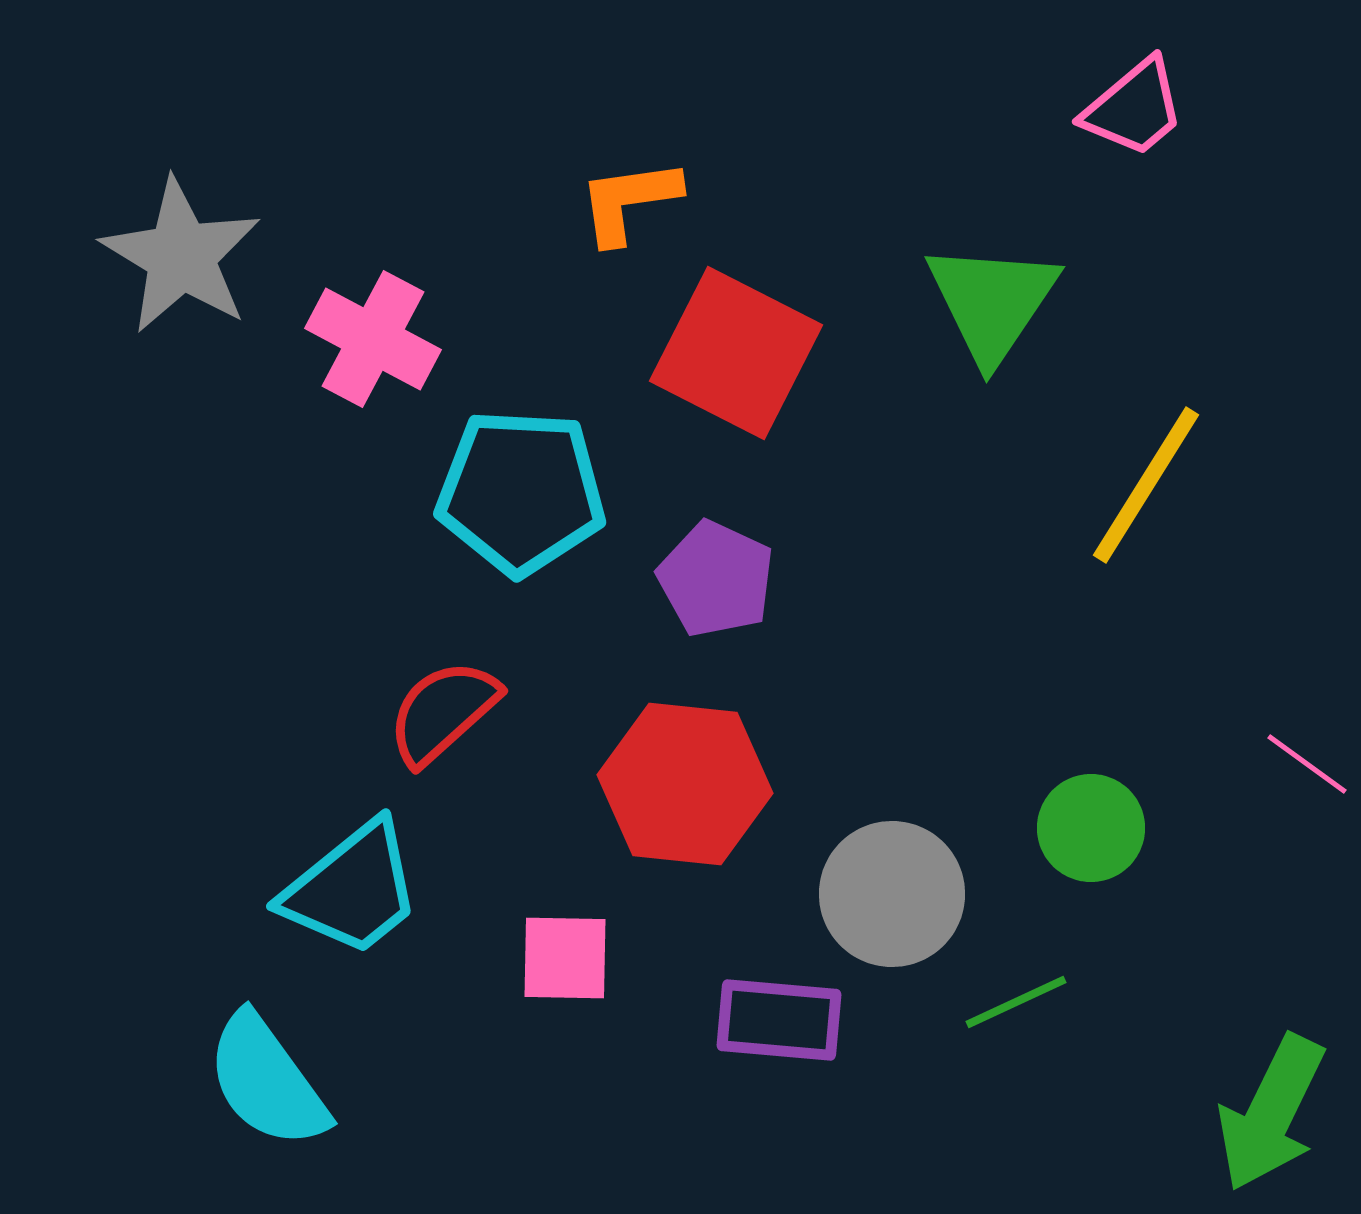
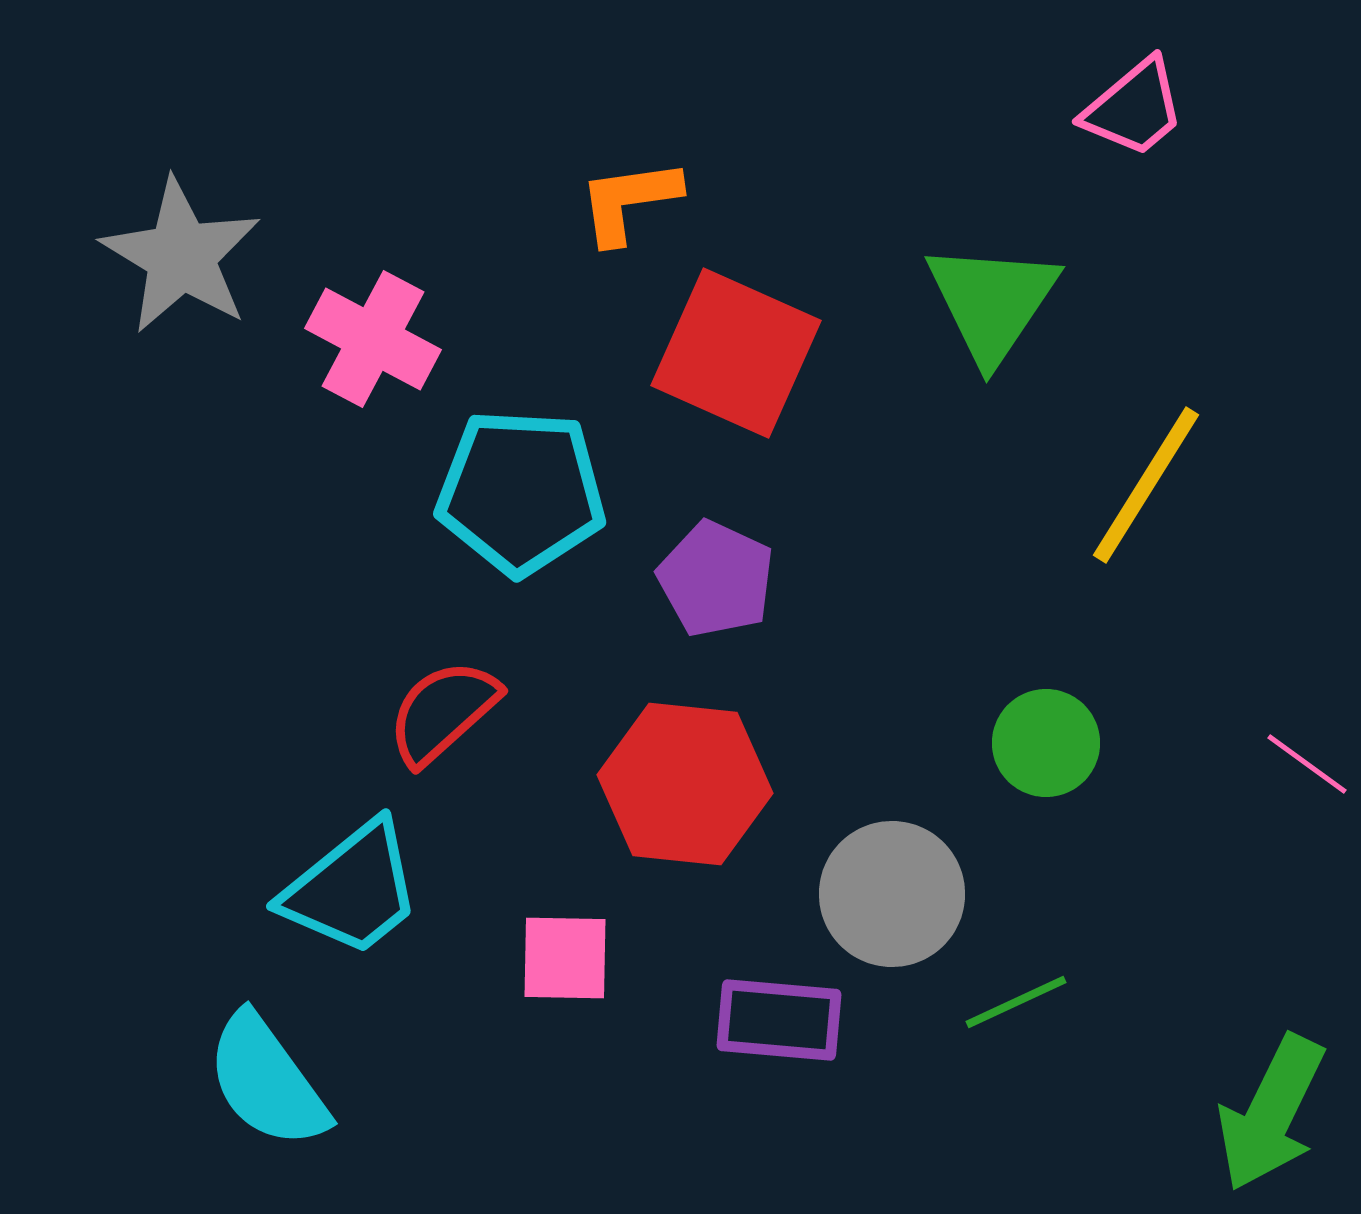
red square: rotated 3 degrees counterclockwise
green circle: moved 45 px left, 85 px up
